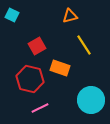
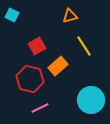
yellow line: moved 1 px down
orange rectangle: moved 2 px left, 2 px up; rotated 60 degrees counterclockwise
